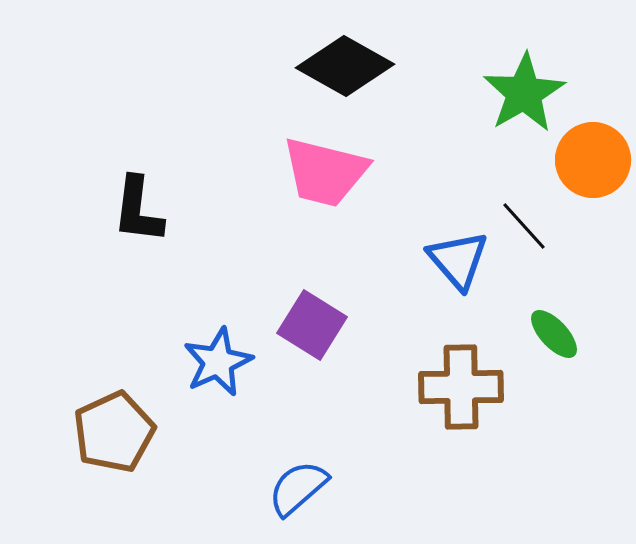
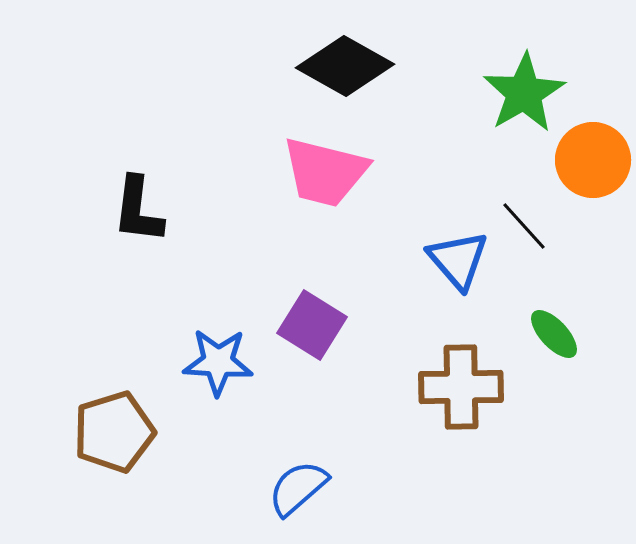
blue star: rotated 28 degrees clockwise
brown pentagon: rotated 8 degrees clockwise
